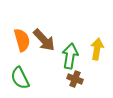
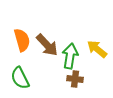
brown arrow: moved 3 px right, 5 px down
yellow arrow: rotated 60 degrees counterclockwise
brown cross: rotated 14 degrees counterclockwise
